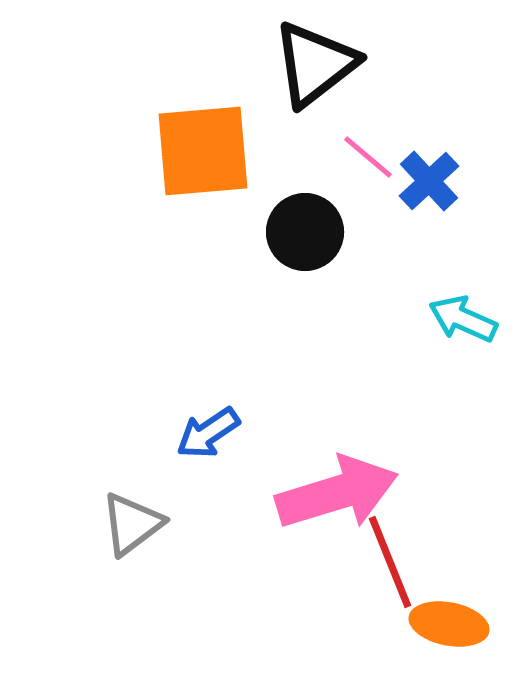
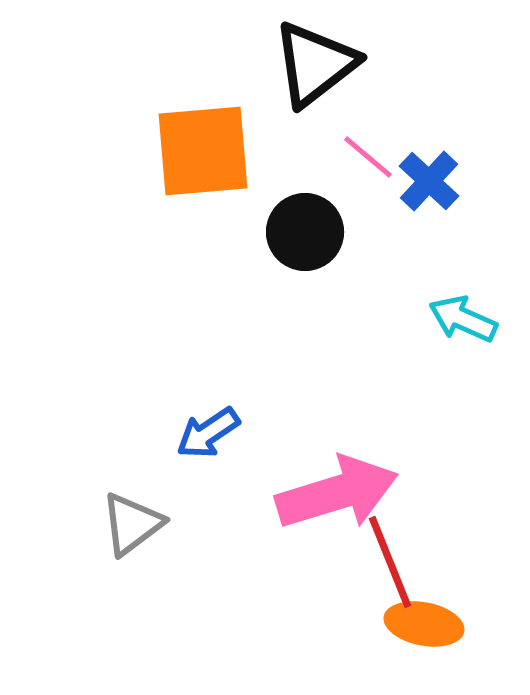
blue cross: rotated 4 degrees counterclockwise
orange ellipse: moved 25 px left
